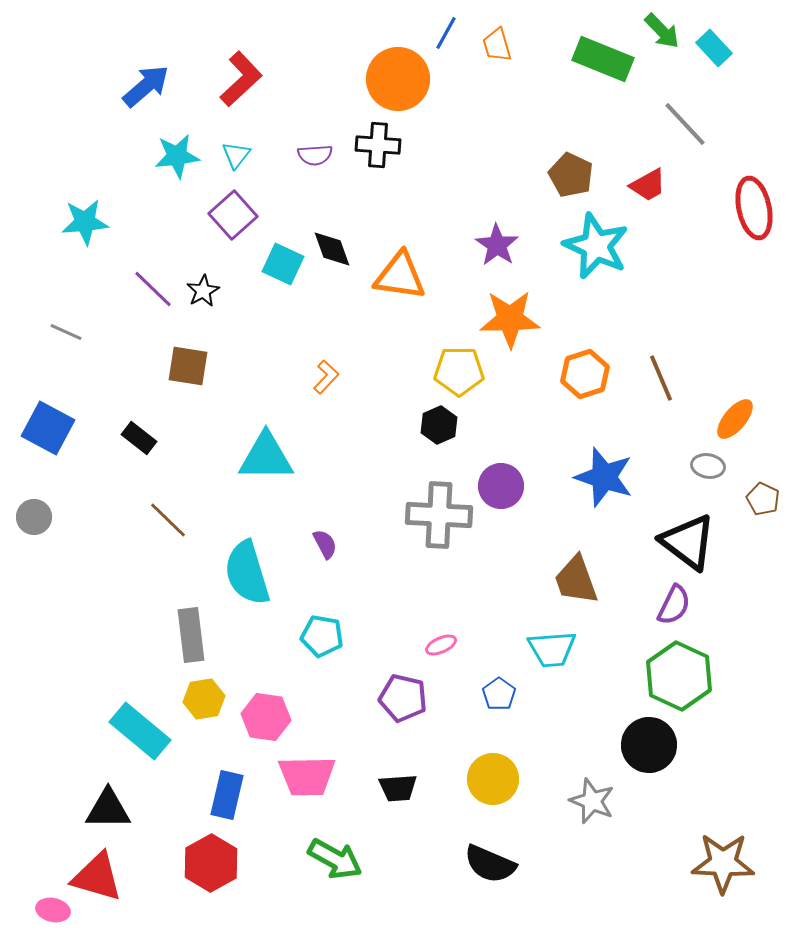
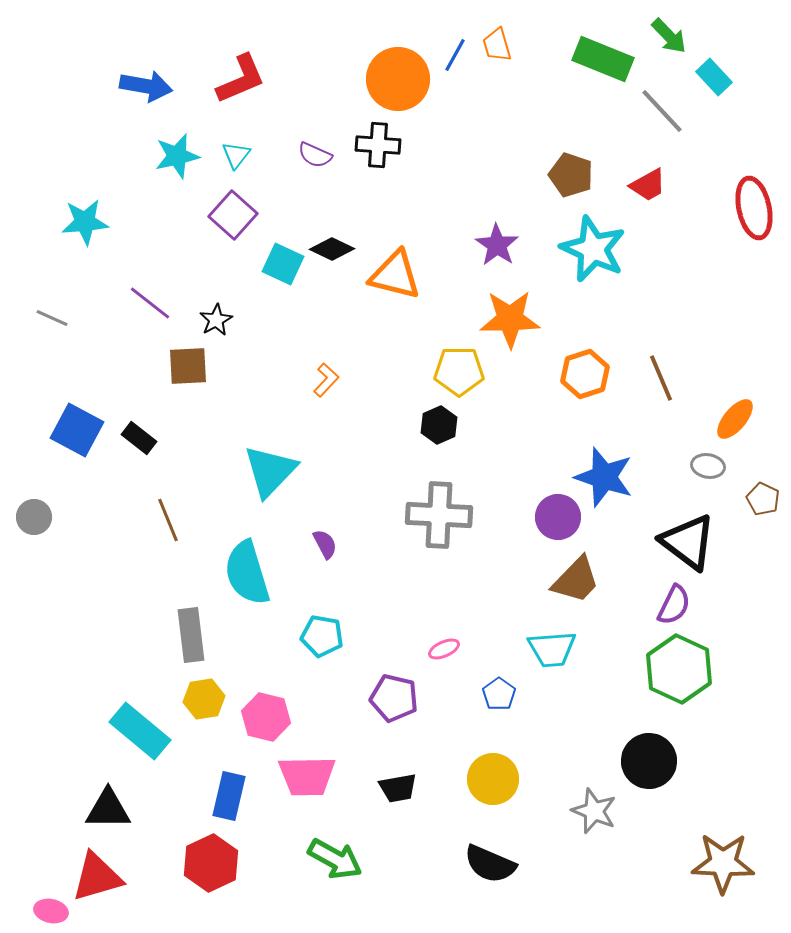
green arrow at (662, 31): moved 7 px right, 5 px down
blue line at (446, 33): moved 9 px right, 22 px down
cyan rectangle at (714, 48): moved 29 px down
red L-shape at (241, 79): rotated 20 degrees clockwise
blue arrow at (146, 86): rotated 51 degrees clockwise
gray line at (685, 124): moved 23 px left, 13 px up
purple semicircle at (315, 155): rotated 28 degrees clockwise
cyan star at (177, 156): rotated 6 degrees counterclockwise
brown pentagon at (571, 175): rotated 6 degrees counterclockwise
purple square at (233, 215): rotated 6 degrees counterclockwise
cyan star at (596, 246): moved 3 px left, 3 px down
black diamond at (332, 249): rotated 45 degrees counterclockwise
orange triangle at (400, 276): moved 5 px left, 1 px up; rotated 6 degrees clockwise
purple line at (153, 289): moved 3 px left, 14 px down; rotated 6 degrees counterclockwise
black star at (203, 291): moved 13 px right, 29 px down
gray line at (66, 332): moved 14 px left, 14 px up
brown square at (188, 366): rotated 12 degrees counterclockwise
orange L-shape at (326, 377): moved 3 px down
blue square at (48, 428): moved 29 px right, 2 px down
cyan triangle at (266, 457): moved 4 px right, 14 px down; rotated 46 degrees counterclockwise
purple circle at (501, 486): moved 57 px right, 31 px down
brown line at (168, 520): rotated 24 degrees clockwise
brown trapezoid at (576, 580): rotated 116 degrees counterclockwise
pink ellipse at (441, 645): moved 3 px right, 4 px down
green hexagon at (679, 676): moved 7 px up
purple pentagon at (403, 698): moved 9 px left
pink hexagon at (266, 717): rotated 6 degrees clockwise
black circle at (649, 745): moved 16 px down
black trapezoid at (398, 788): rotated 6 degrees counterclockwise
blue rectangle at (227, 795): moved 2 px right, 1 px down
gray star at (592, 801): moved 2 px right, 10 px down
red hexagon at (211, 863): rotated 4 degrees clockwise
red triangle at (97, 877): rotated 32 degrees counterclockwise
pink ellipse at (53, 910): moved 2 px left, 1 px down
